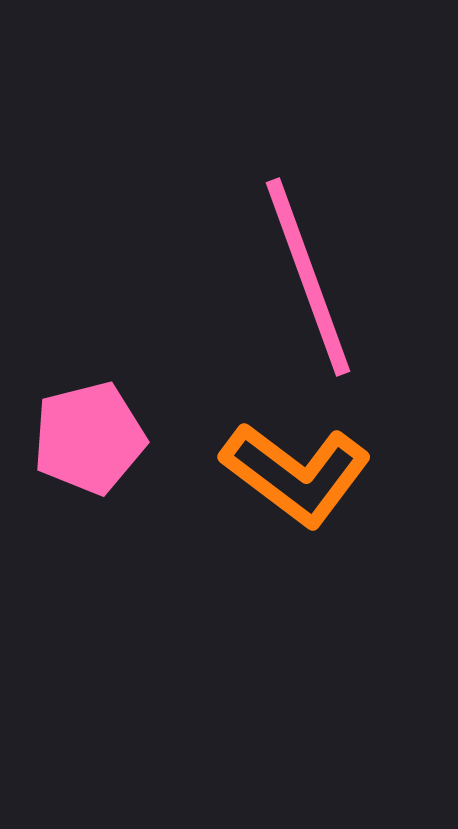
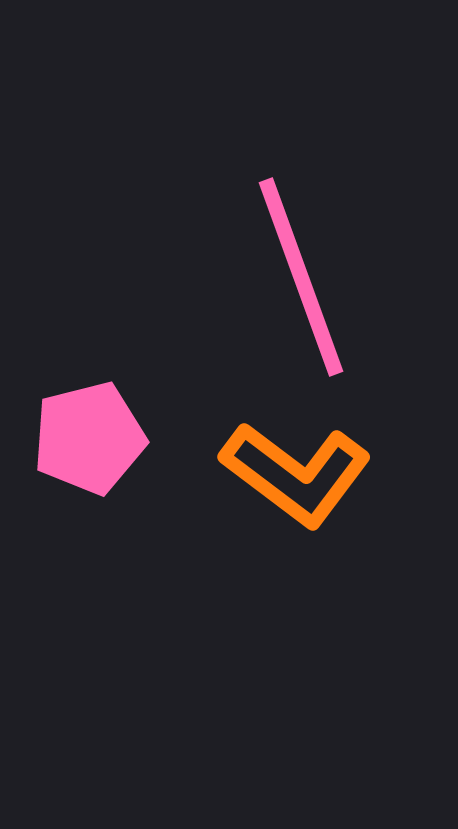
pink line: moved 7 px left
